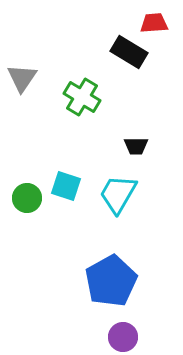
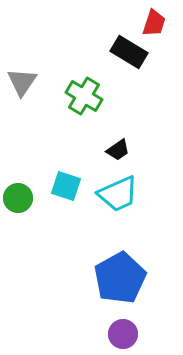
red trapezoid: rotated 112 degrees clockwise
gray triangle: moved 4 px down
green cross: moved 2 px right, 1 px up
black trapezoid: moved 18 px left, 4 px down; rotated 35 degrees counterclockwise
cyan trapezoid: rotated 144 degrees counterclockwise
green circle: moved 9 px left
blue pentagon: moved 9 px right, 3 px up
purple circle: moved 3 px up
